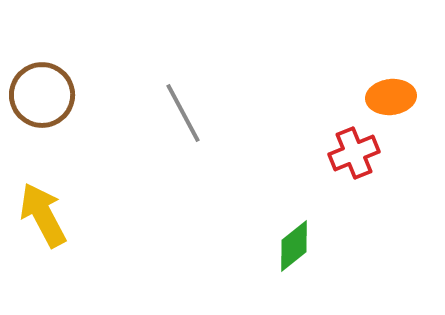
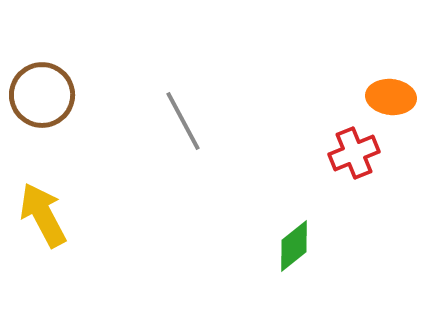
orange ellipse: rotated 12 degrees clockwise
gray line: moved 8 px down
